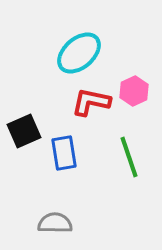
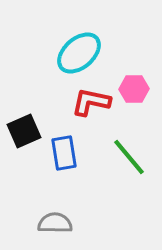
pink hexagon: moved 2 px up; rotated 24 degrees clockwise
green line: rotated 21 degrees counterclockwise
